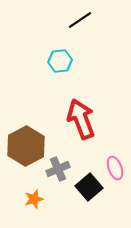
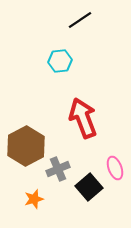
red arrow: moved 2 px right, 1 px up
